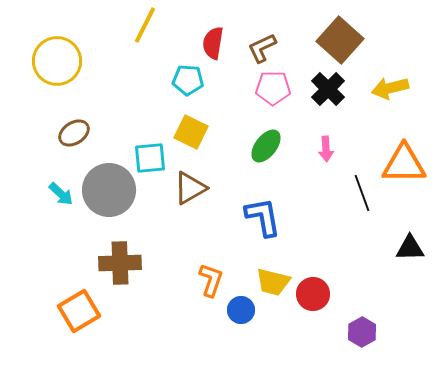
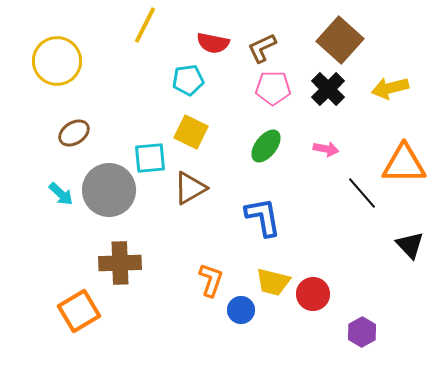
red semicircle: rotated 88 degrees counterclockwise
cyan pentagon: rotated 12 degrees counterclockwise
pink arrow: rotated 75 degrees counterclockwise
black line: rotated 21 degrees counterclockwise
black triangle: moved 3 px up; rotated 48 degrees clockwise
